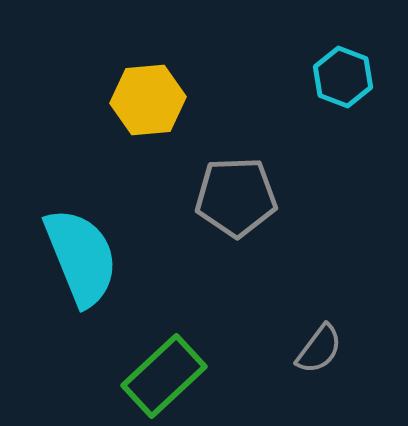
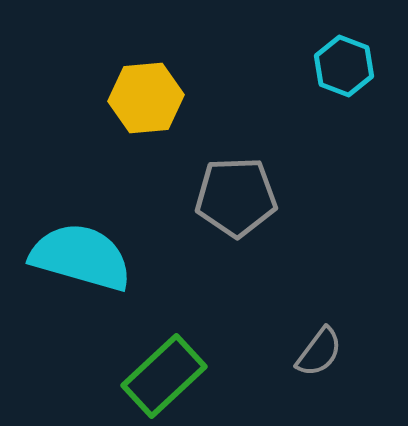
cyan hexagon: moved 1 px right, 11 px up
yellow hexagon: moved 2 px left, 2 px up
cyan semicircle: rotated 52 degrees counterclockwise
gray semicircle: moved 3 px down
